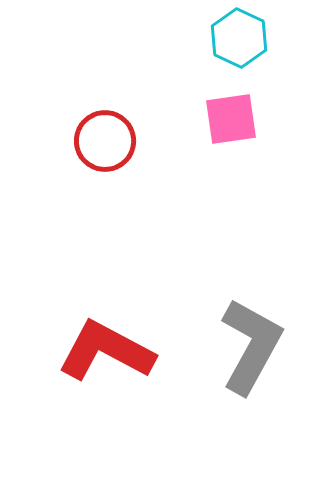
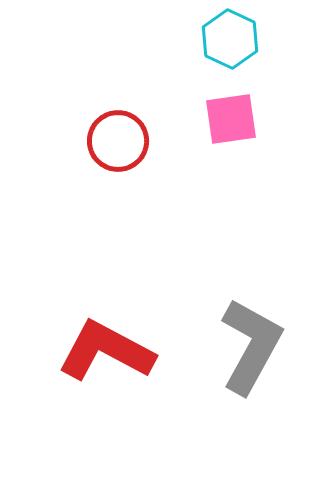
cyan hexagon: moved 9 px left, 1 px down
red circle: moved 13 px right
